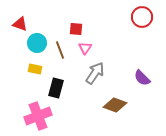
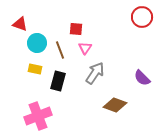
black rectangle: moved 2 px right, 7 px up
